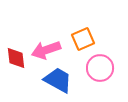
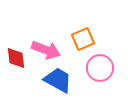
pink arrow: rotated 140 degrees counterclockwise
